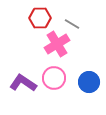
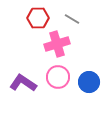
red hexagon: moved 2 px left
gray line: moved 5 px up
pink cross: rotated 15 degrees clockwise
pink circle: moved 4 px right, 1 px up
